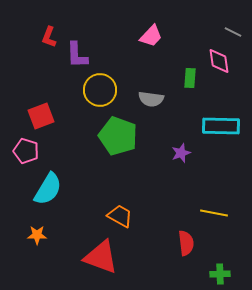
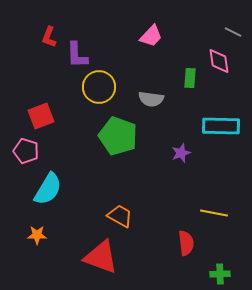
yellow circle: moved 1 px left, 3 px up
